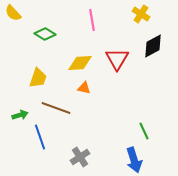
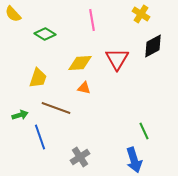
yellow semicircle: moved 1 px down
